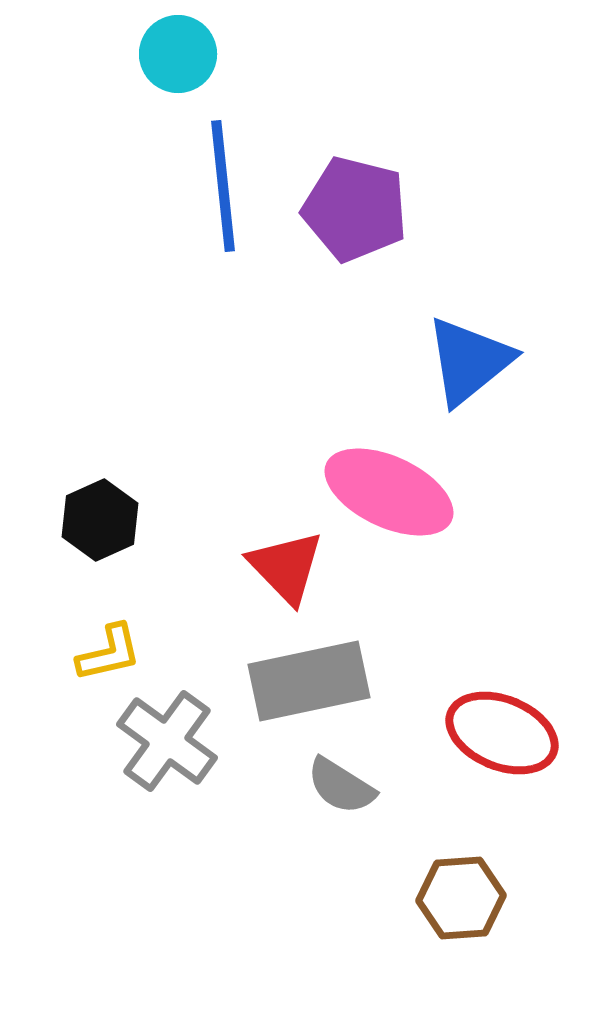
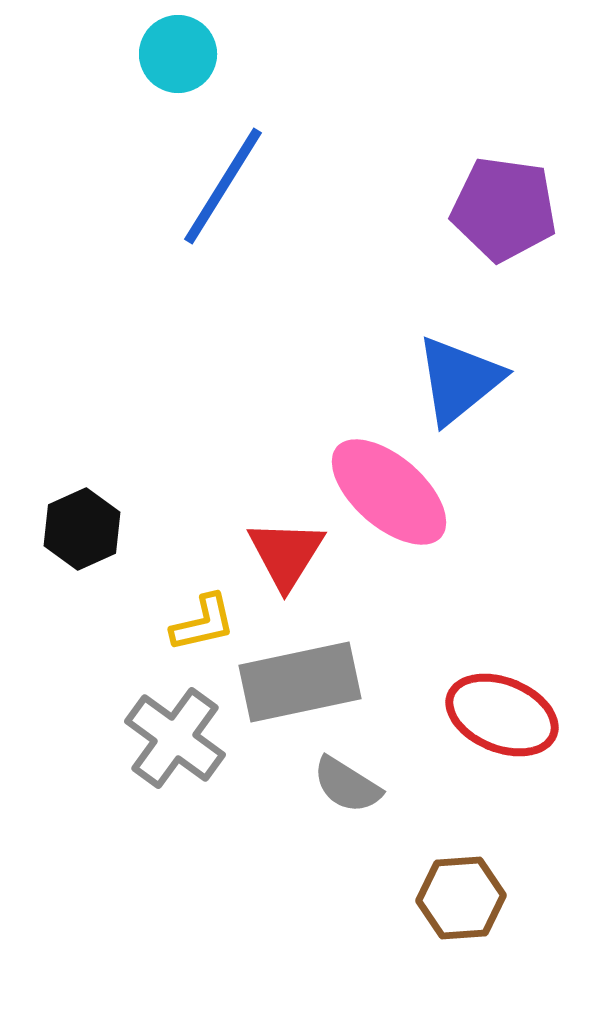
blue line: rotated 38 degrees clockwise
purple pentagon: moved 149 px right; rotated 6 degrees counterclockwise
blue triangle: moved 10 px left, 19 px down
pink ellipse: rotated 16 degrees clockwise
black hexagon: moved 18 px left, 9 px down
red triangle: moved 13 px up; rotated 16 degrees clockwise
yellow L-shape: moved 94 px right, 30 px up
gray rectangle: moved 9 px left, 1 px down
red ellipse: moved 18 px up
gray cross: moved 8 px right, 3 px up
gray semicircle: moved 6 px right, 1 px up
